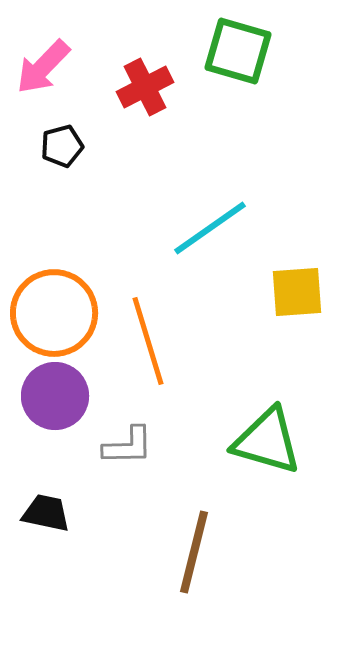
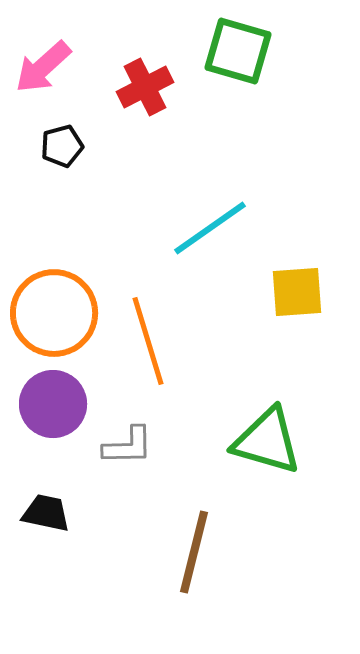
pink arrow: rotated 4 degrees clockwise
purple circle: moved 2 px left, 8 px down
